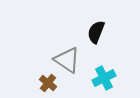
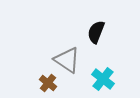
cyan cross: moved 1 px left, 1 px down; rotated 25 degrees counterclockwise
